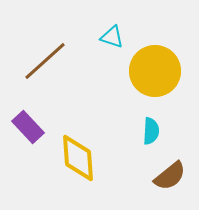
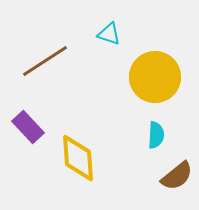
cyan triangle: moved 3 px left, 3 px up
brown line: rotated 9 degrees clockwise
yellow circle: moved 6 px down
cyan semicircle: moved 5 px right, 4 px down
brown semicircle: moved 7 px right
